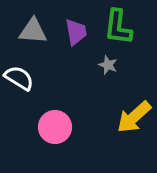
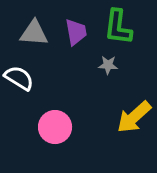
gray triangle: moved 1 px right, 2 px down
gray star: rotated 18 degrees counterclockwise
